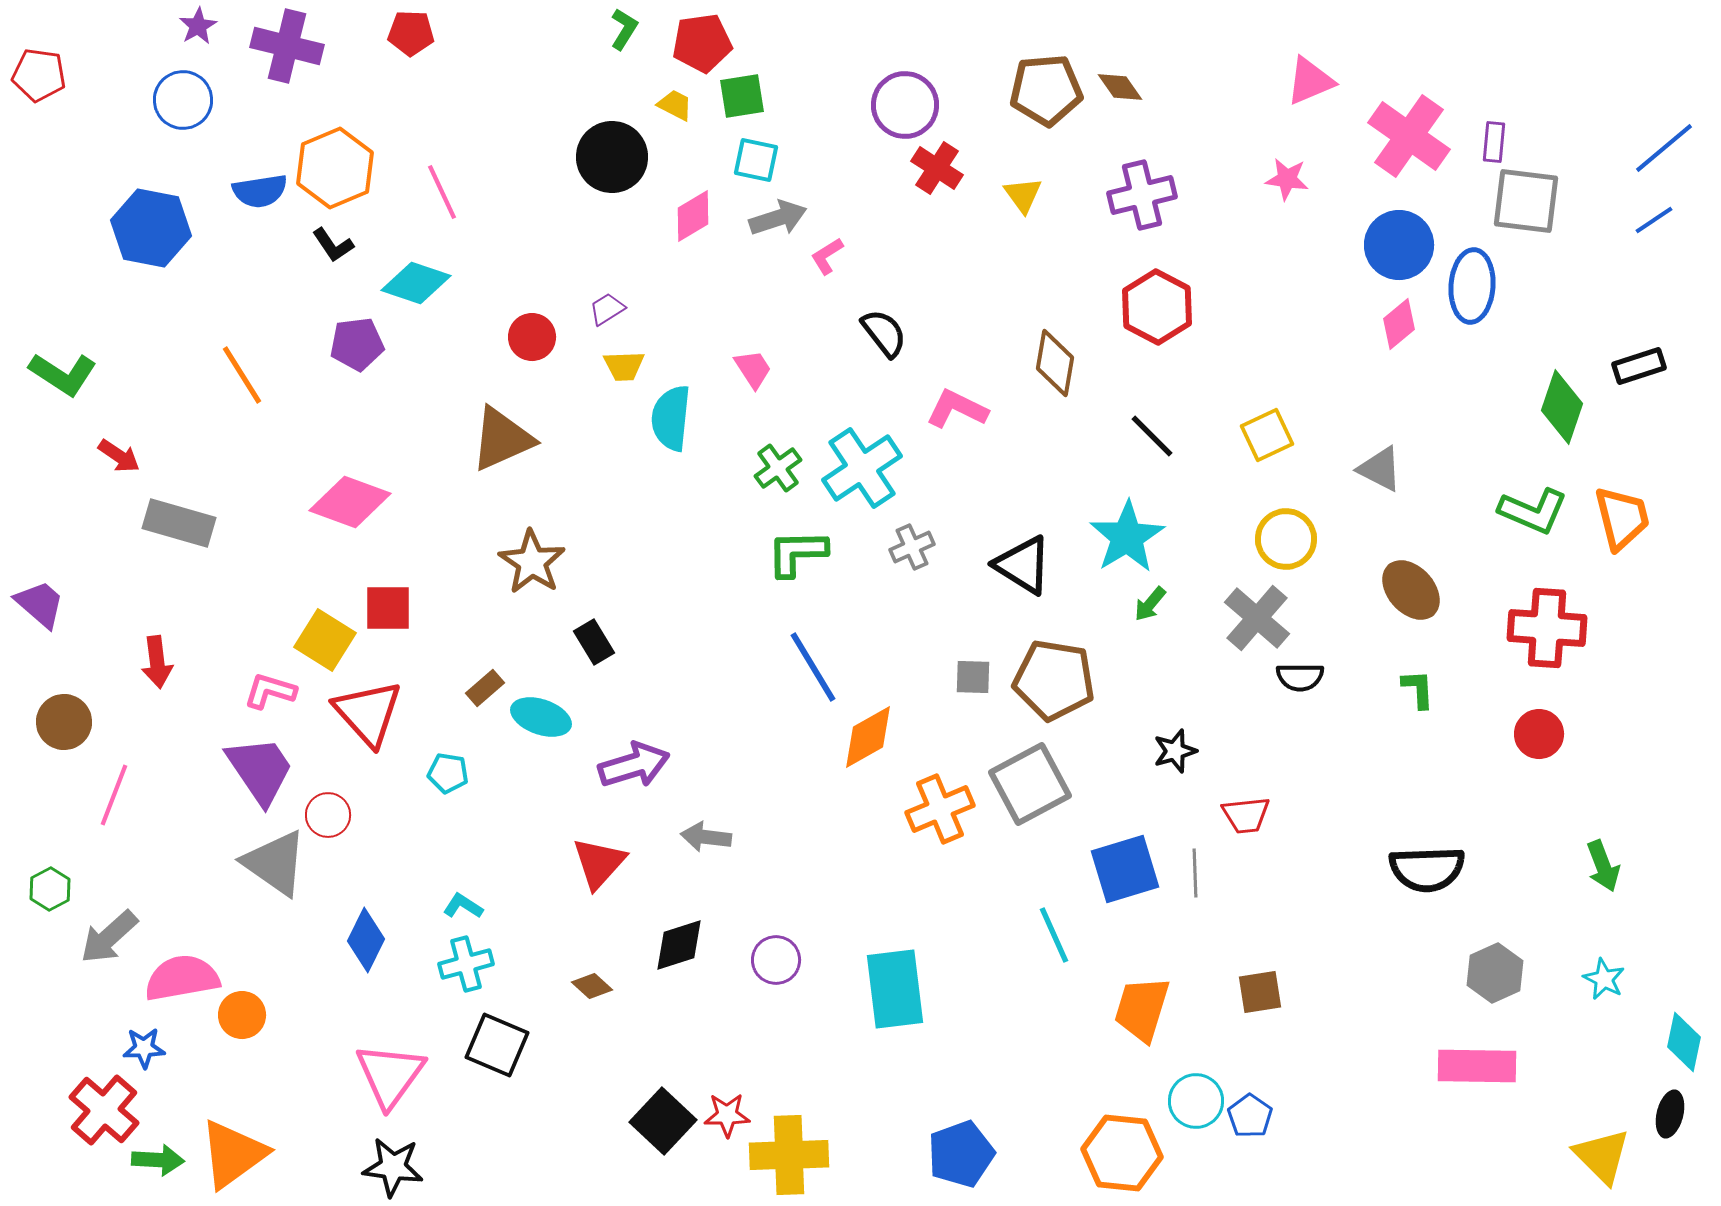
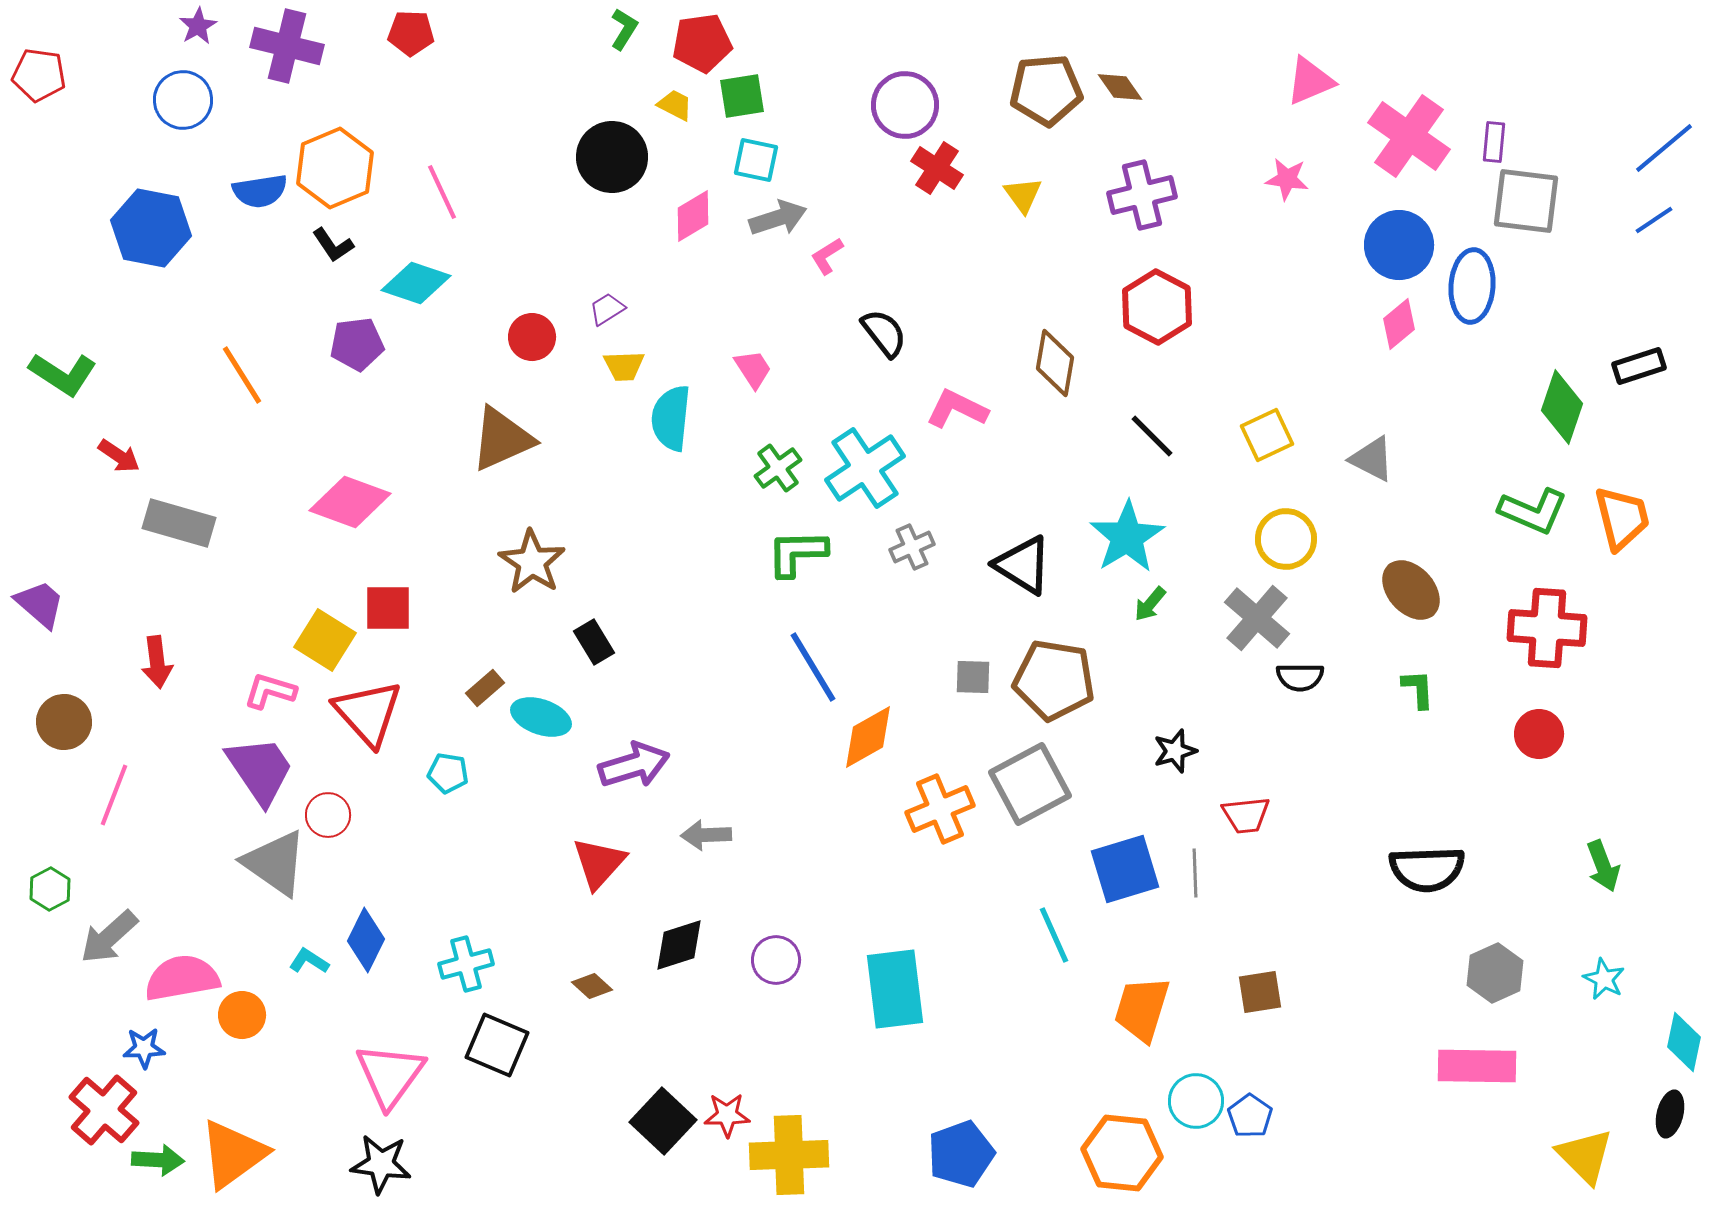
cyan cross at (862, 468): moved 3 px right
gray triangle at (1380, 469): moved 8 px left, 10 px up
gray arrow at (706, 837): moved 2 px up; rotated 9 degrees counterclockwise
cyan L-shape at (463, 906): moved 154 px left, 55 px down
yellow triangle at (1602, 1156): moved 17 px left
black star at (393, 1167): moved 12 px left, 3 px up
